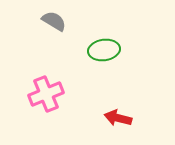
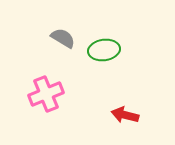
gray semicircle: moved 9 px right, 17 px down
red arrow: moved 7 px right, 3 px up
